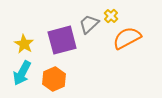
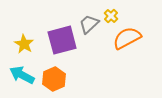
cyan arrow: moved 2 px down; rotated 90 degrees clockwise
